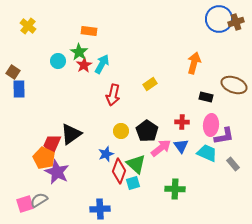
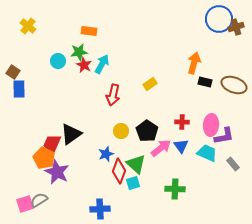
brown cross: moved 5 px down
green star: rotated 30 degrees clockwise
red star: rotated 14 degrees counterclockwise
black rectangle: moved 1 px left, 15 px up
